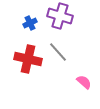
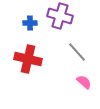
blue cross: rotated 24 degrees clockwise
gray line: moved 19 px right
